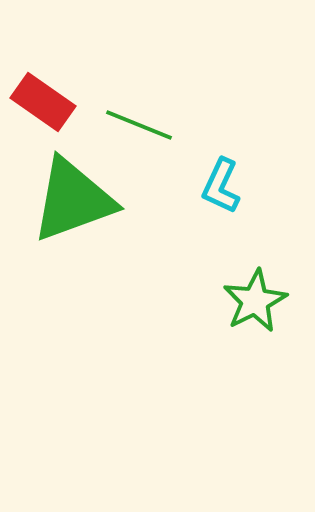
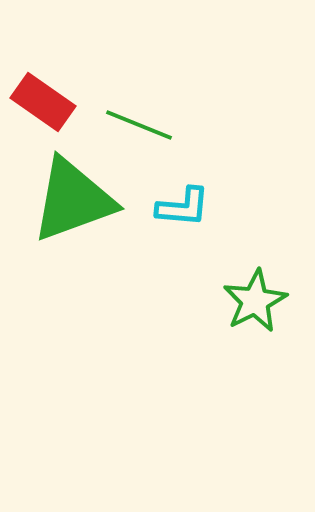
cyan L-shape: moved 38 px left, 21 px down; rotated 110 degrees counterclockwise
